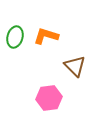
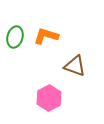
brown triangle: rotated 25 degrees counterclockwise
pink hexagon: rotated 20 degrees counterclockwise
